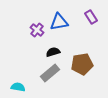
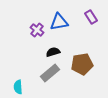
cyan semicircle: rotated 104 degrees counterclockwise
